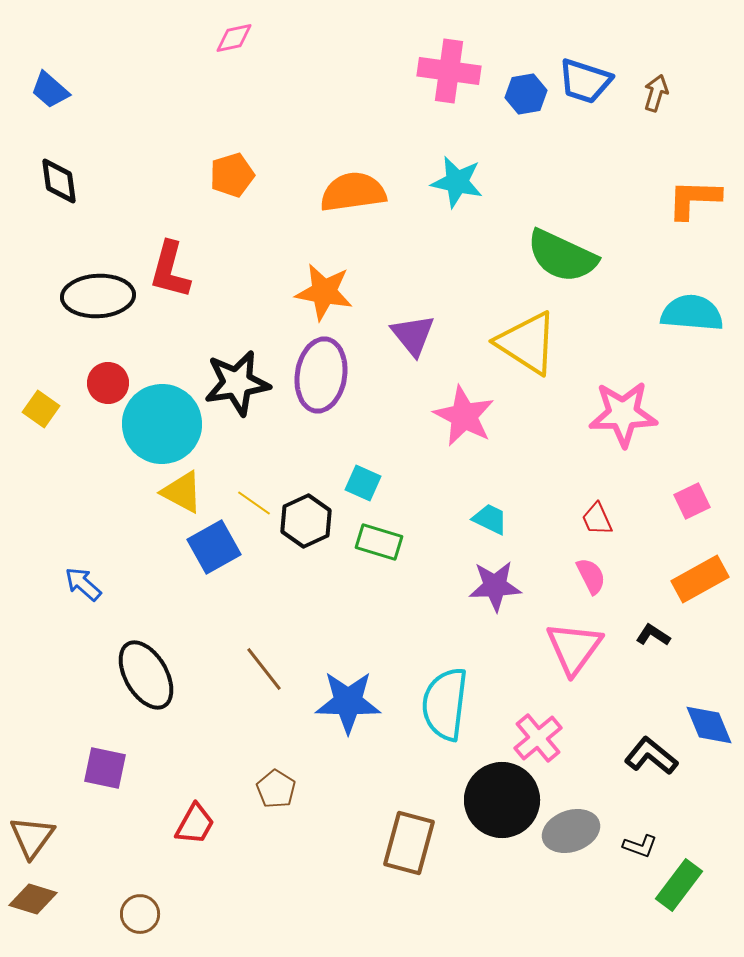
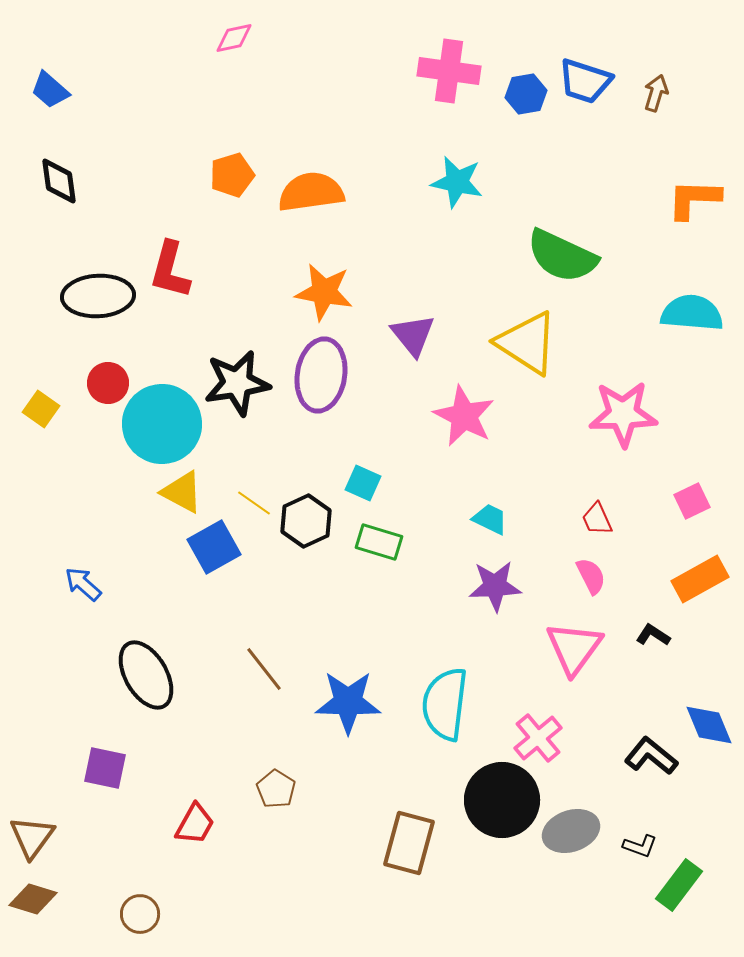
orange semicircle at (353, 192): moved 42 px left
